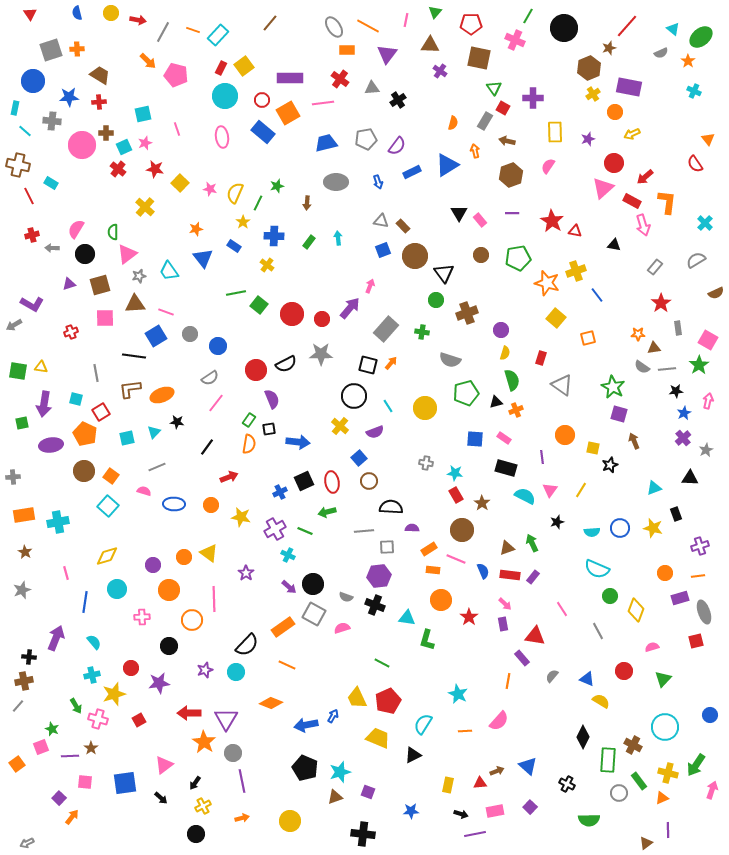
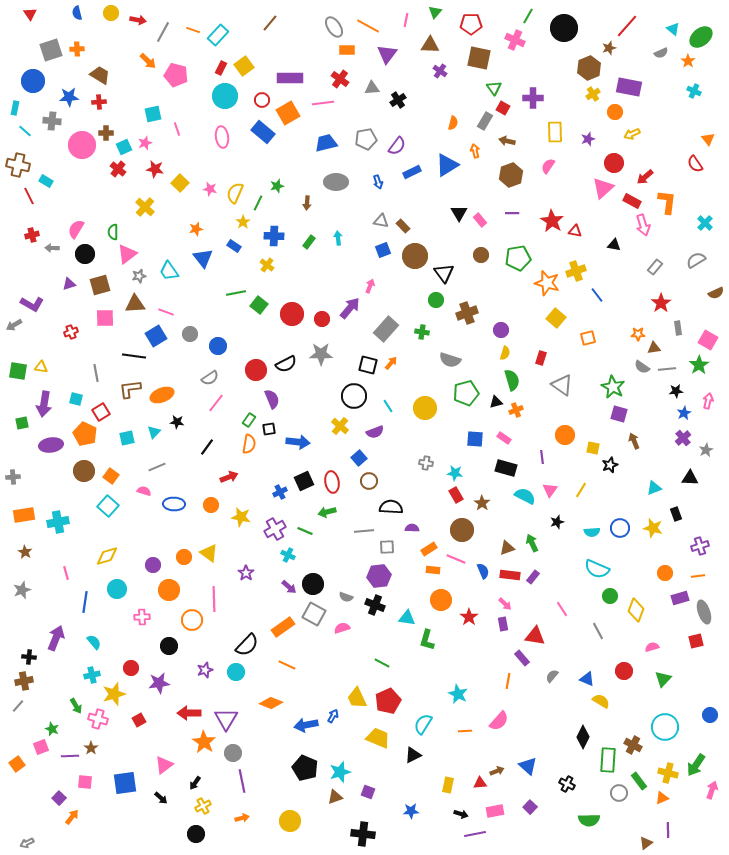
cyan square at (143, 114): moved 10 px right
cyan rectangle at (51, 183): moved 5 px left, 2 px up
